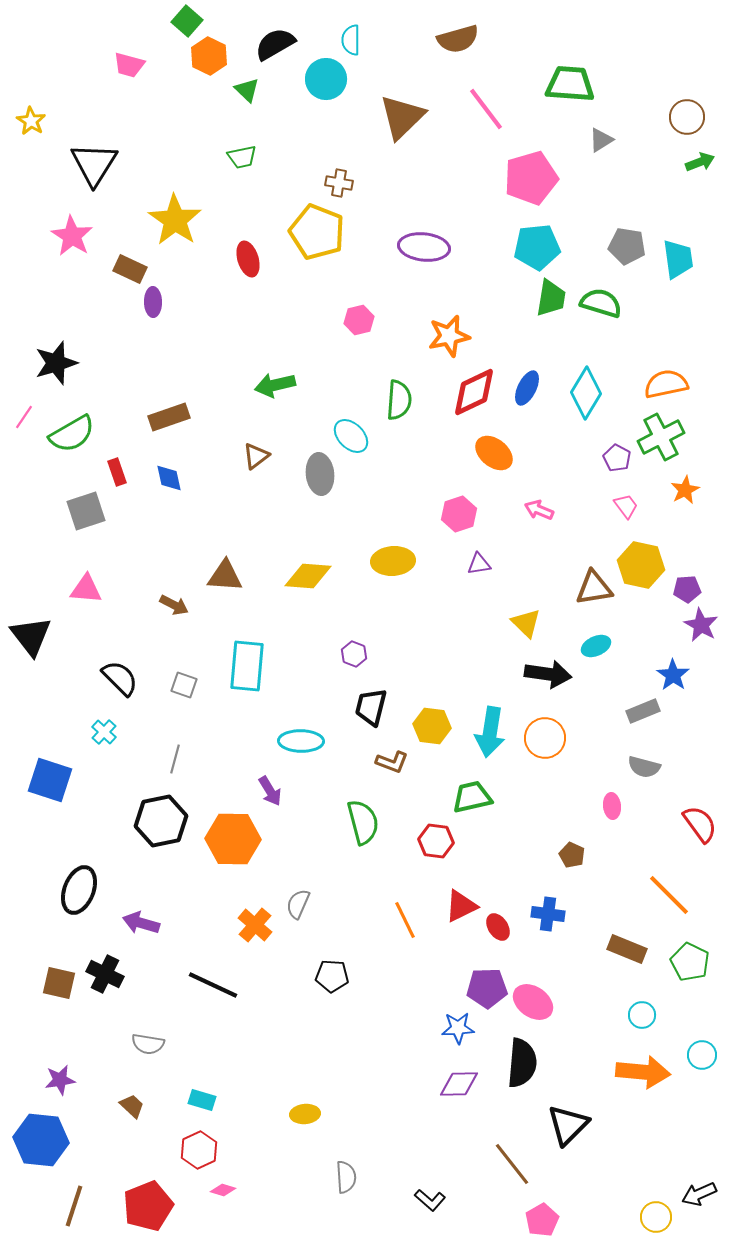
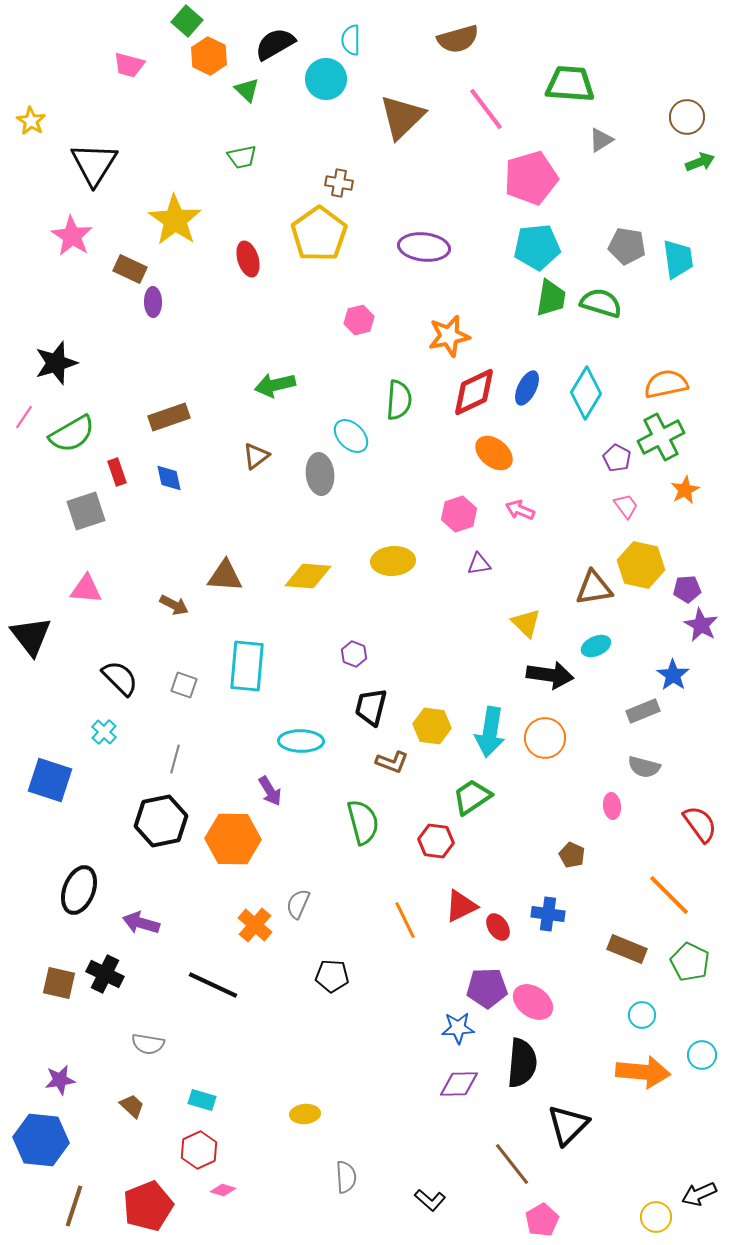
yellow pentagon at (317, 232): moved 2 px right, 2 px down; rotated 16 degrees clockwise
pink arrow at (539, 510): moved 19 px left
black arrow at (548, 674): moved 2 px right, 1 px down
green trapezoid at (472, 797): rotated 21 degrees counterclockwise
